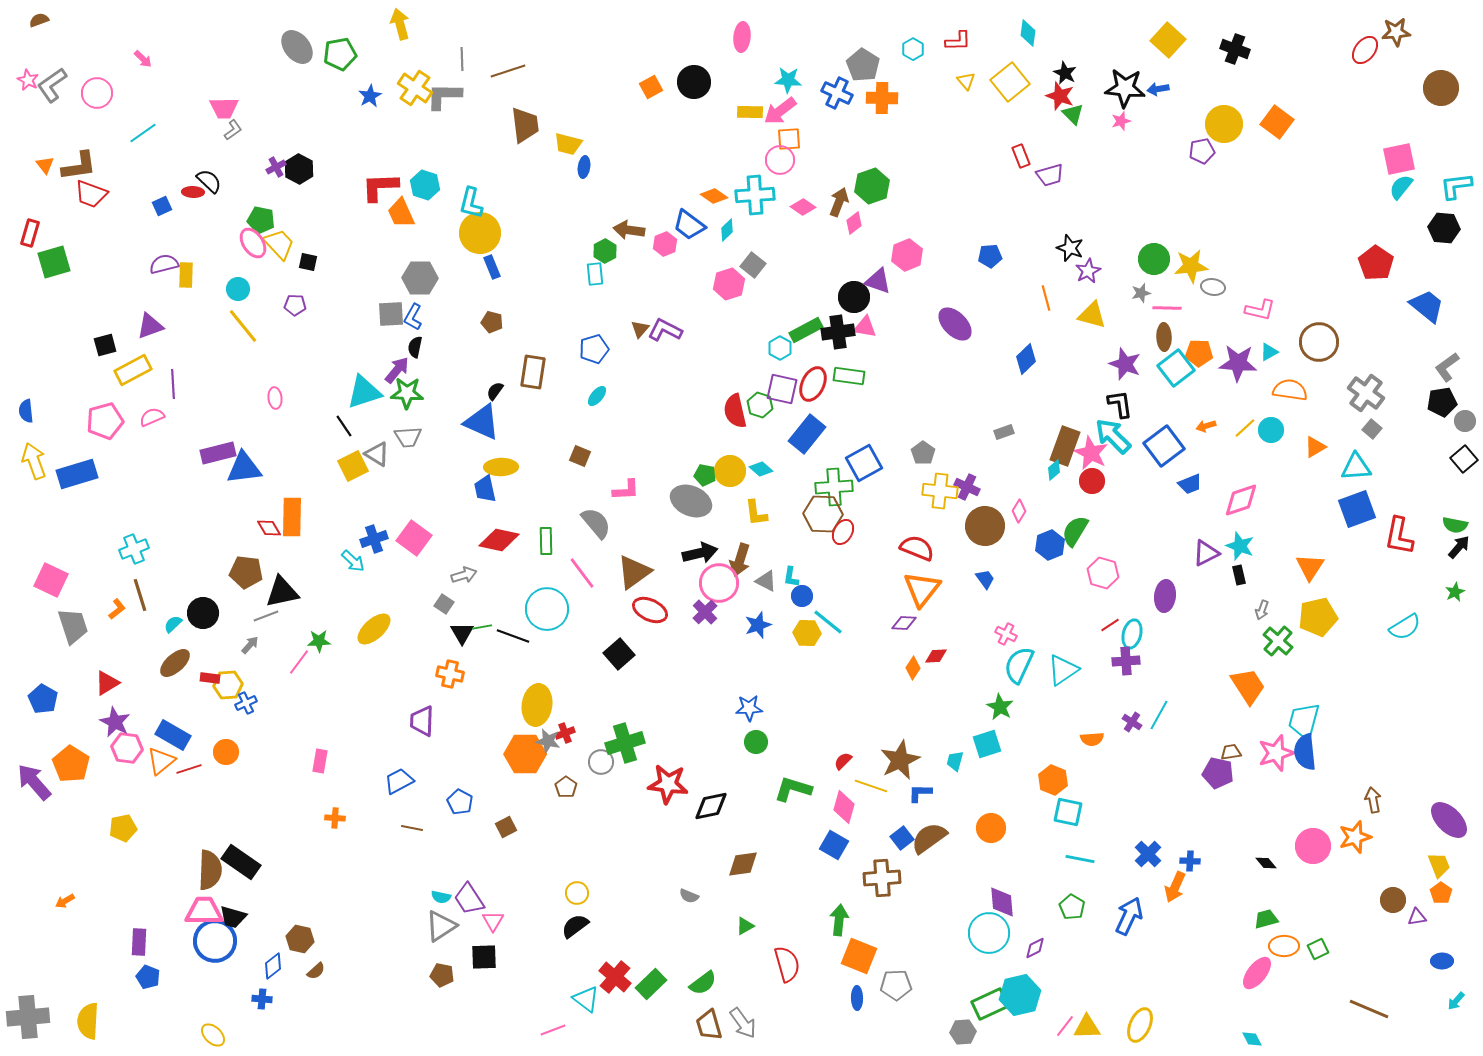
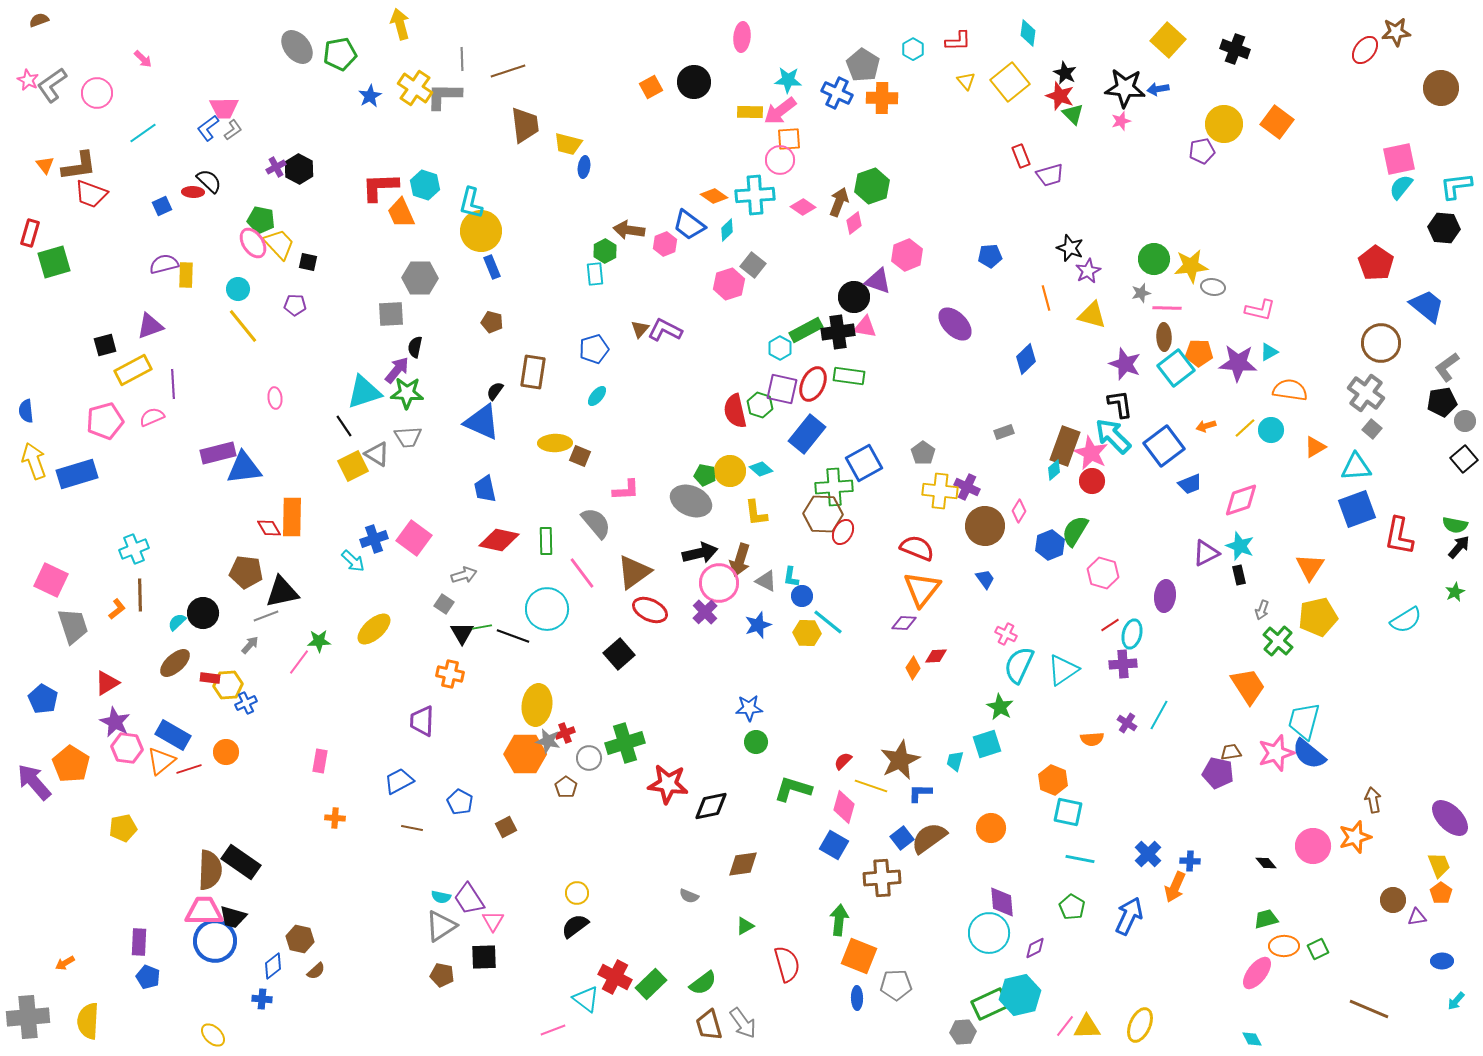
yellow circle at (480, 233): moved 1 px right, 2 px up
blue L-shape at (413, 317): moved 205 px left, 189 px up; rotated 24 degrees clockwise
brown circle at (1319, 342): moved 62 px right, 1 px down
yellow ellipse at (501, 467): moved 54 px right, 24 px up
brown line at (140, 595): rotated 16 degrees clockwise
cyan semicircle at (173, 624): moved 4 px right, 2 px up
cyan semicircle at (1405, 627): moved 1 px right, 7 px up
purple cross at (1126, 661): moved 3 px left, 3 px down
purple cross at (1132, 722): moved 5 px left, 1 px down
blue semicircle at (1305, 752): moved 4 px right, 2 px down; rotated 45 degrees counterclockwise
gray circle at (601, 762): moved 12 px left, 4 px up
purple ellipse at (1449, 820): moved 1 px right, 2 px up
orange arrow at (65, 901): moved 62 px down
red cross at (615, 977): rotated 12 degrees counterclockwise
